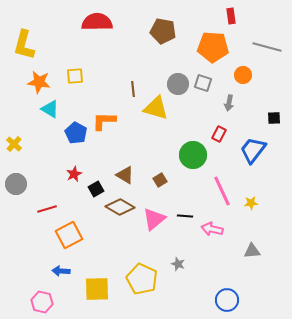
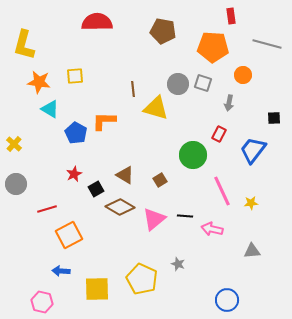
gray line at (267, 47): moved 3 px up
